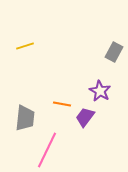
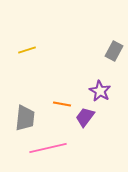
yellow line: moved 2 px right, 4 px down
gray rectangle: moved 1 px up
pink line: moved 1 px right, 2 px up; rotated 51 degrees clockwise
